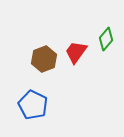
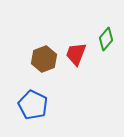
red trapezoid: moved 2 px down; rotated 15 degrees counterclockwise
